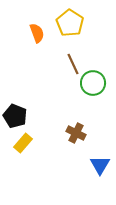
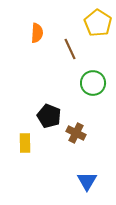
yellow pentagon: moved 28 px right
orange semicircle: rotated 24 degrees clockwise
brown line: moved 3 px left, 15 px up
black pentagon: moved 34 px right
yellow rectangle: moved 2 px right; rotated 42 degrees counterclockwise
blue triangle: moved 13 px left, 16 px down
